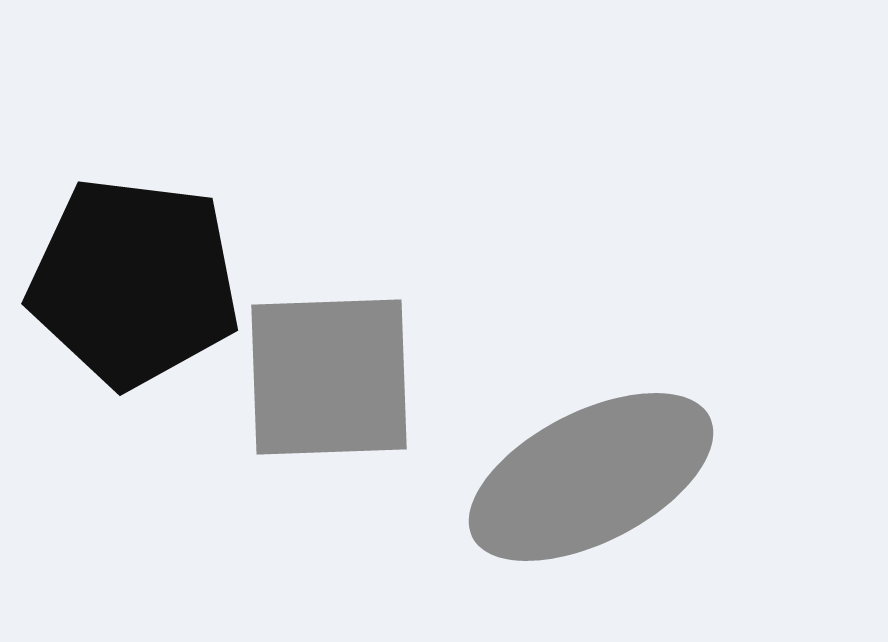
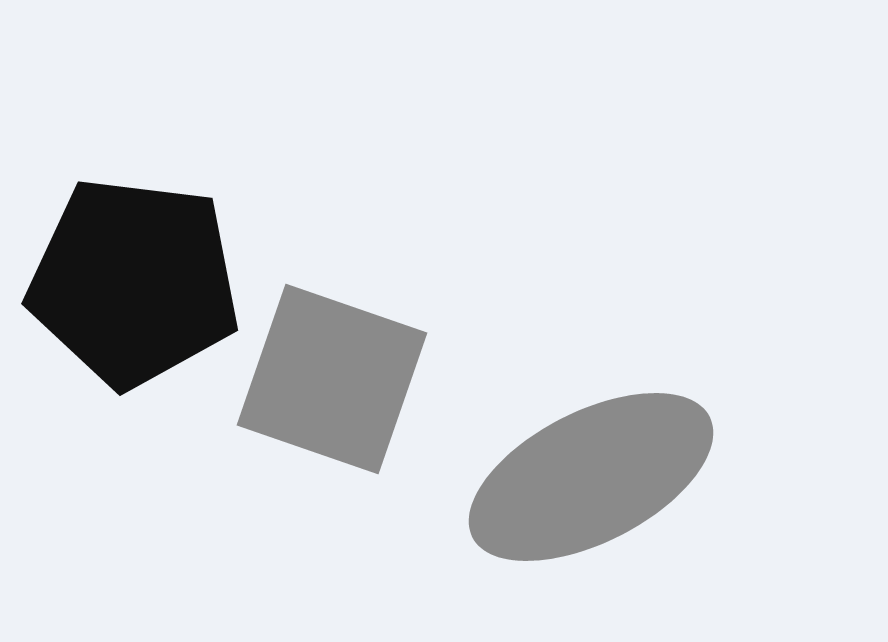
gray square: moved 3 px right, 2 px down; rotated 21 degrees clockwise
